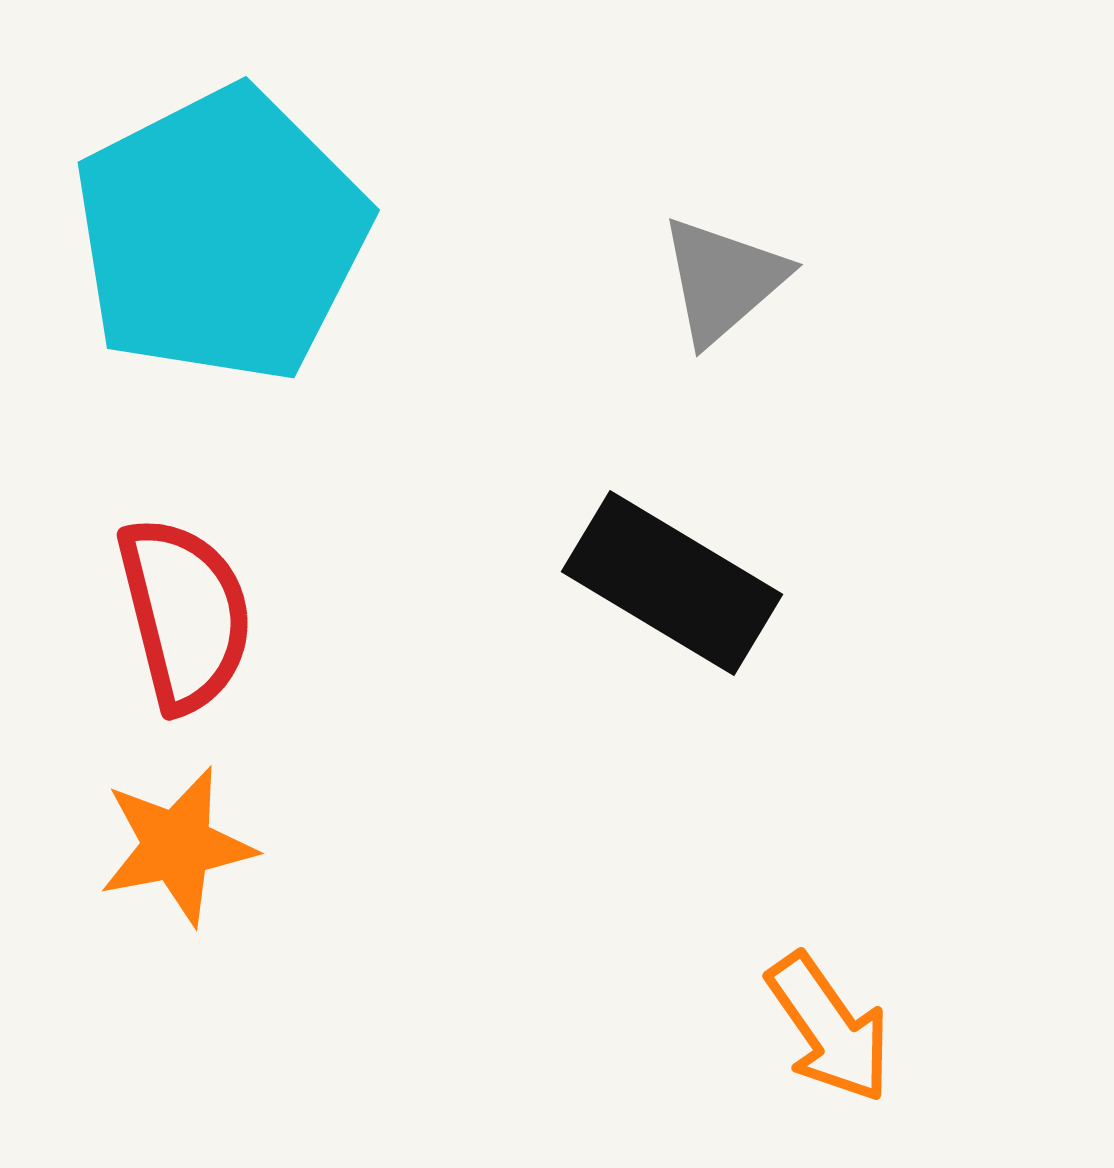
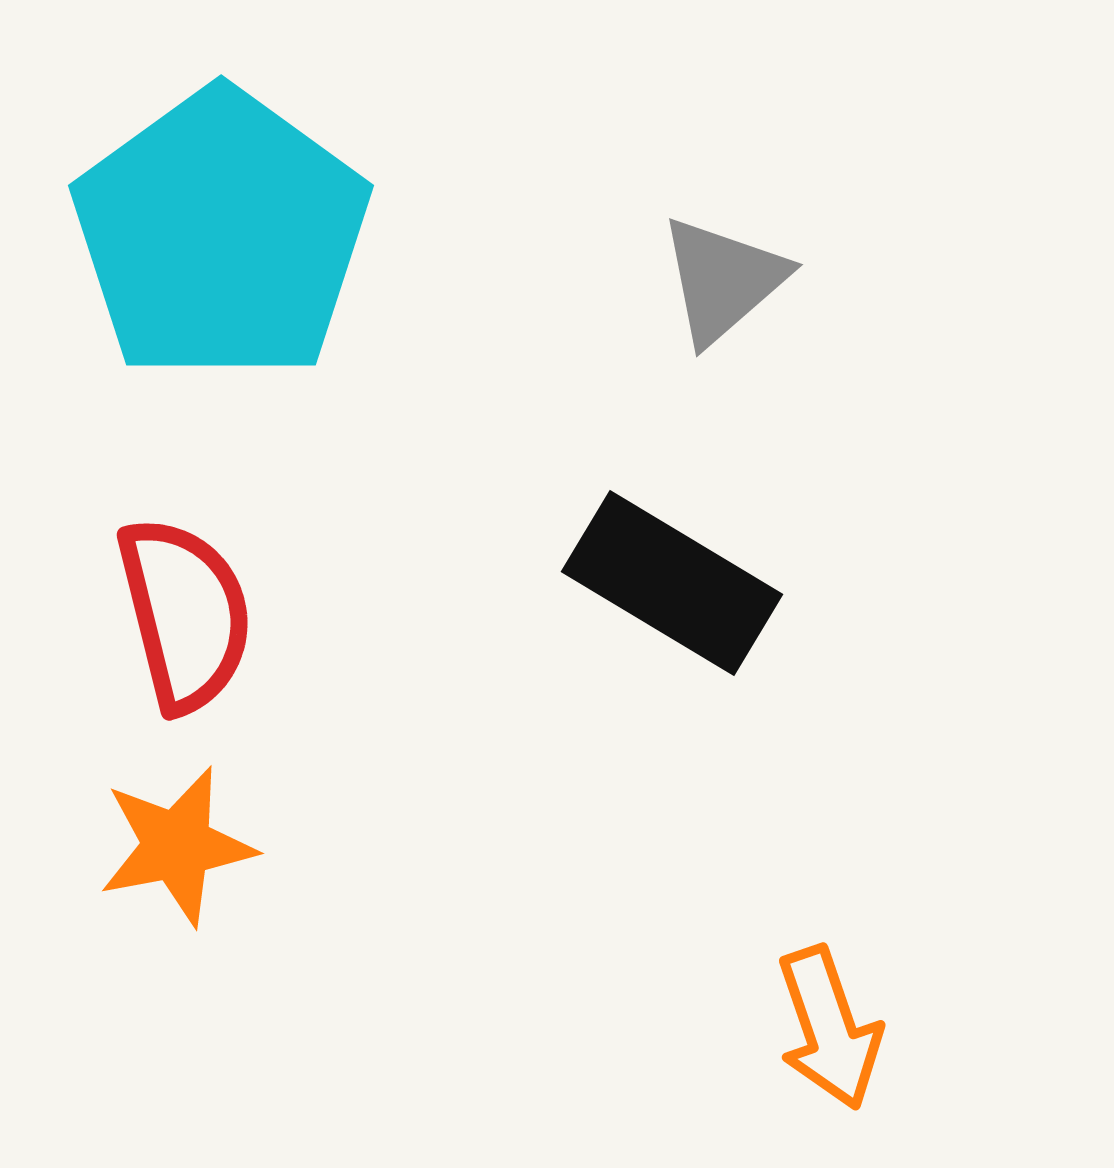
cyan pentagon: rotated 9 degrees counterclockwise
orange arrow: rotated 16 degrees clockwise
